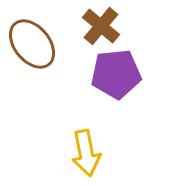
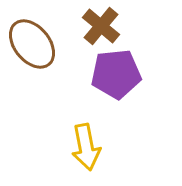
yellow arrow: moved 6 px up
